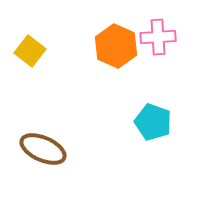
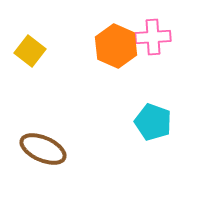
pink cross: moved 5 px left
